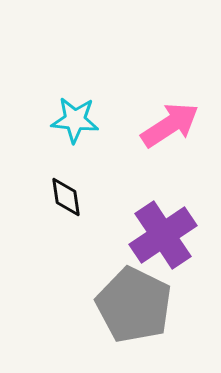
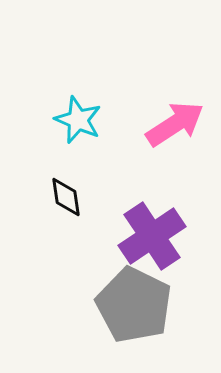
cyan star: moved 3 px right; rotated 18 degrees clockwise
pink arrow: moved 5 px right, 1 px up
purple cross: moved 11 px left, 1 px down
